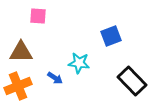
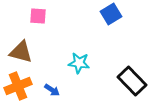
blue square: moved 22 px up; rotated 10 degrees counterclockwise
brown triangle: rotated 15 degrees clockwise
blue arrow: moved 3 px left, 12 px down
